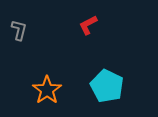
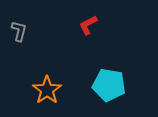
gray L-shape: moved 1 px down
cyan pentagon: moved 2 px right, 1 px up; rotated 16 degrees counterclockwise
